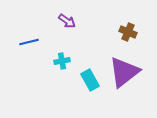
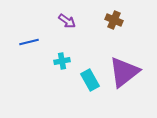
brown cross: moved 14 px left, 12 px up
